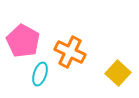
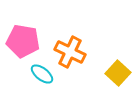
pink pentagon: rotated 20 degrees counterclockwise
cyan ellipse: moved 2 px right; rotated 70 degrees counterclockwise
